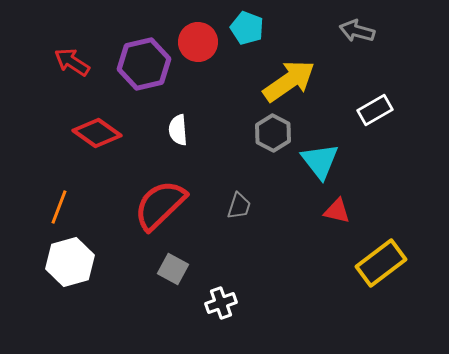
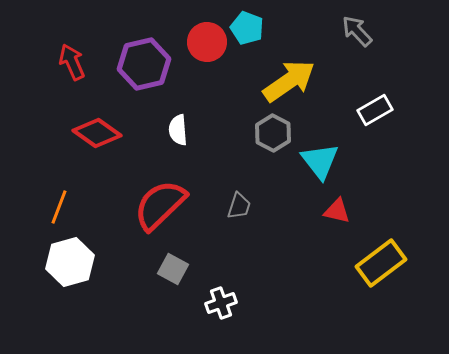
gray arrow: rotated 32 degrees clockwise
red circle: moved 9 px right
red arrow: rotated 33 degrees clockwise
